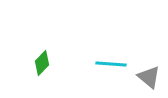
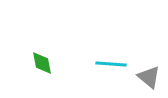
green diamond: rotated 55 degrees counterclockwise
